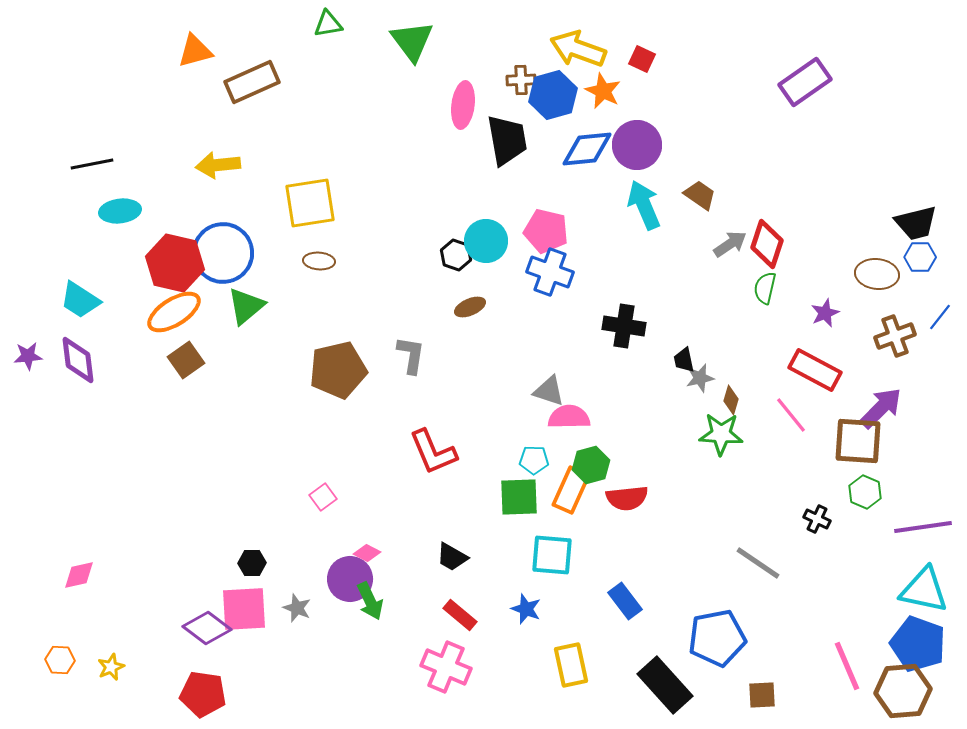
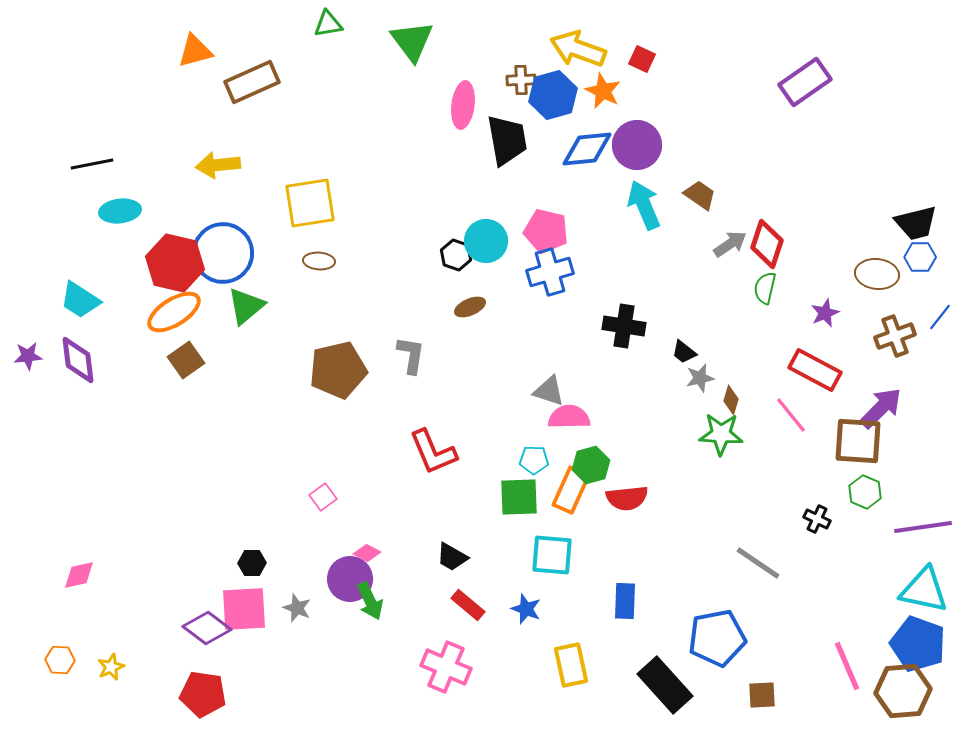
blue cross at (550, 272): rotated 36 degrees counterclockwise
black trapezoid at (684, 360): moved 8 px up; rotated 40 degrees counterclockwise
blue rectangle at (625, 601): rotated 39 degrees clockwise
red rectangle at (460, 615): moved 8 px right, 10 px up
